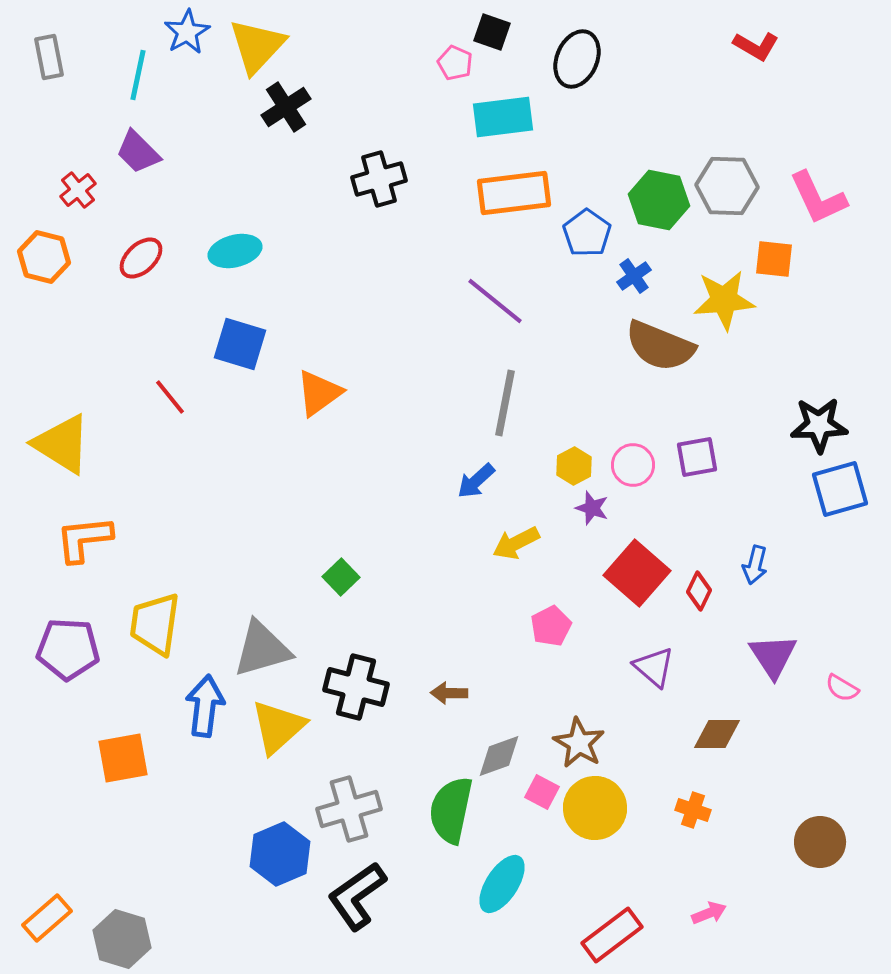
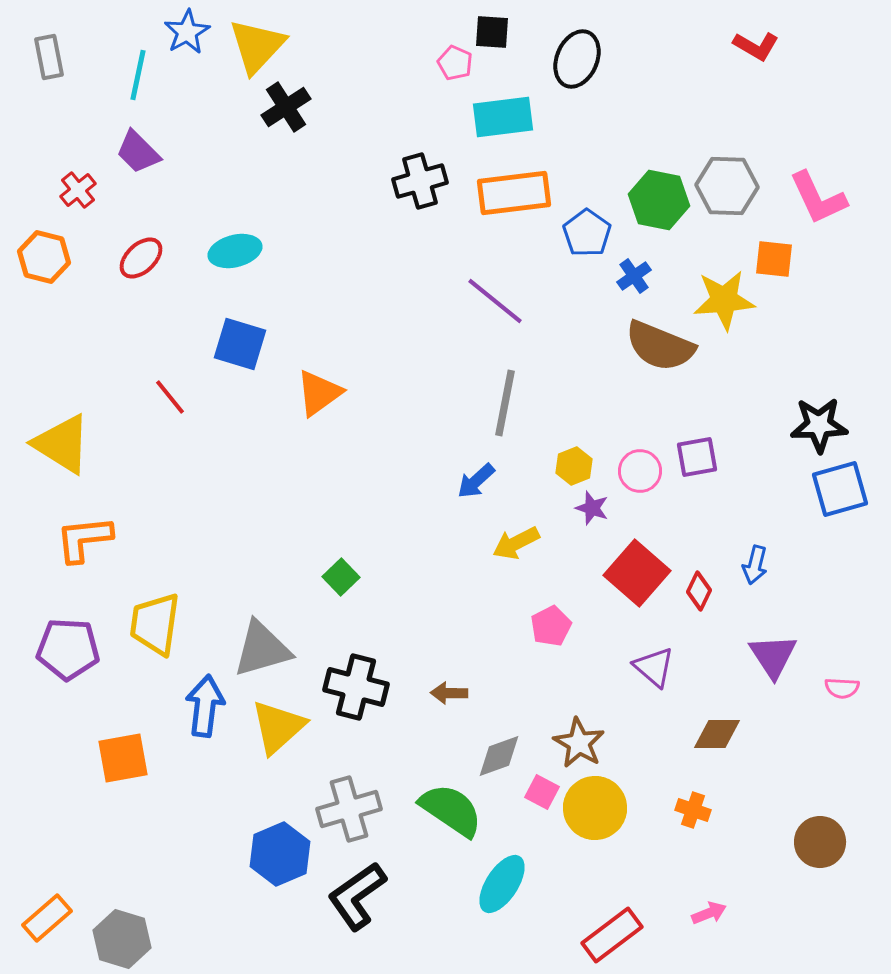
black square at (492, 32): rotated 15 degrees counterclockwise
black cross at (379, 179): moved 41 px right, 2 px down
pink circle at (633, 465): moved 7 px right, 6 px down
yellow hexagon at (574, 466): rotated 6 degrees clockwise
pink semicircle at (842, 688): rotated 28 degrees counterclockwise
green semicircle at (451, 810): rotated 112 degrees clockwise
